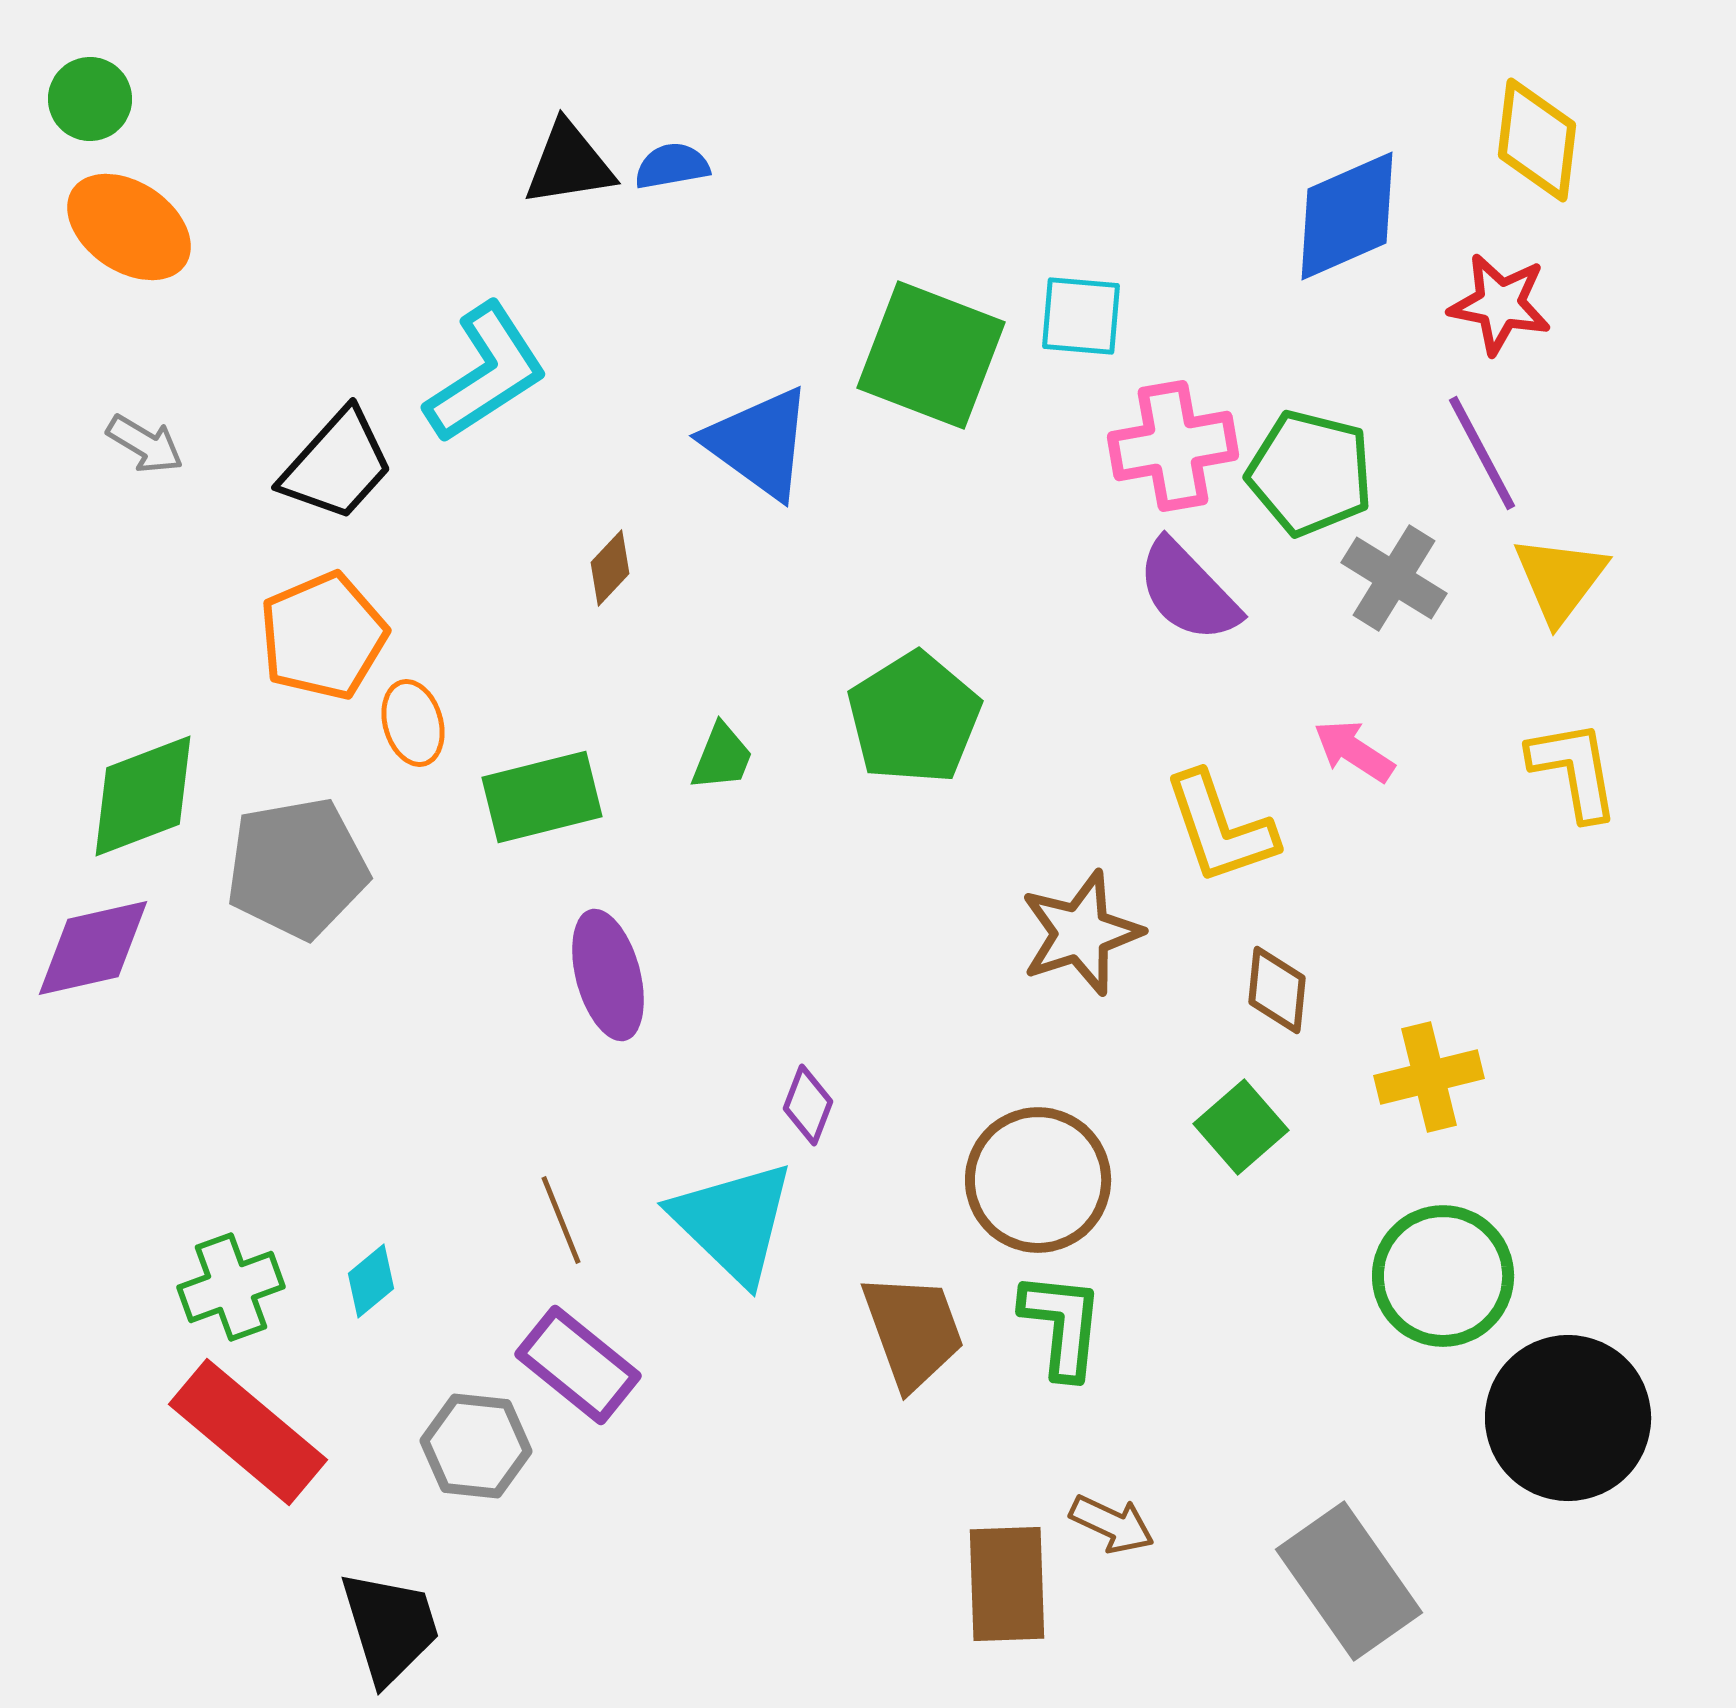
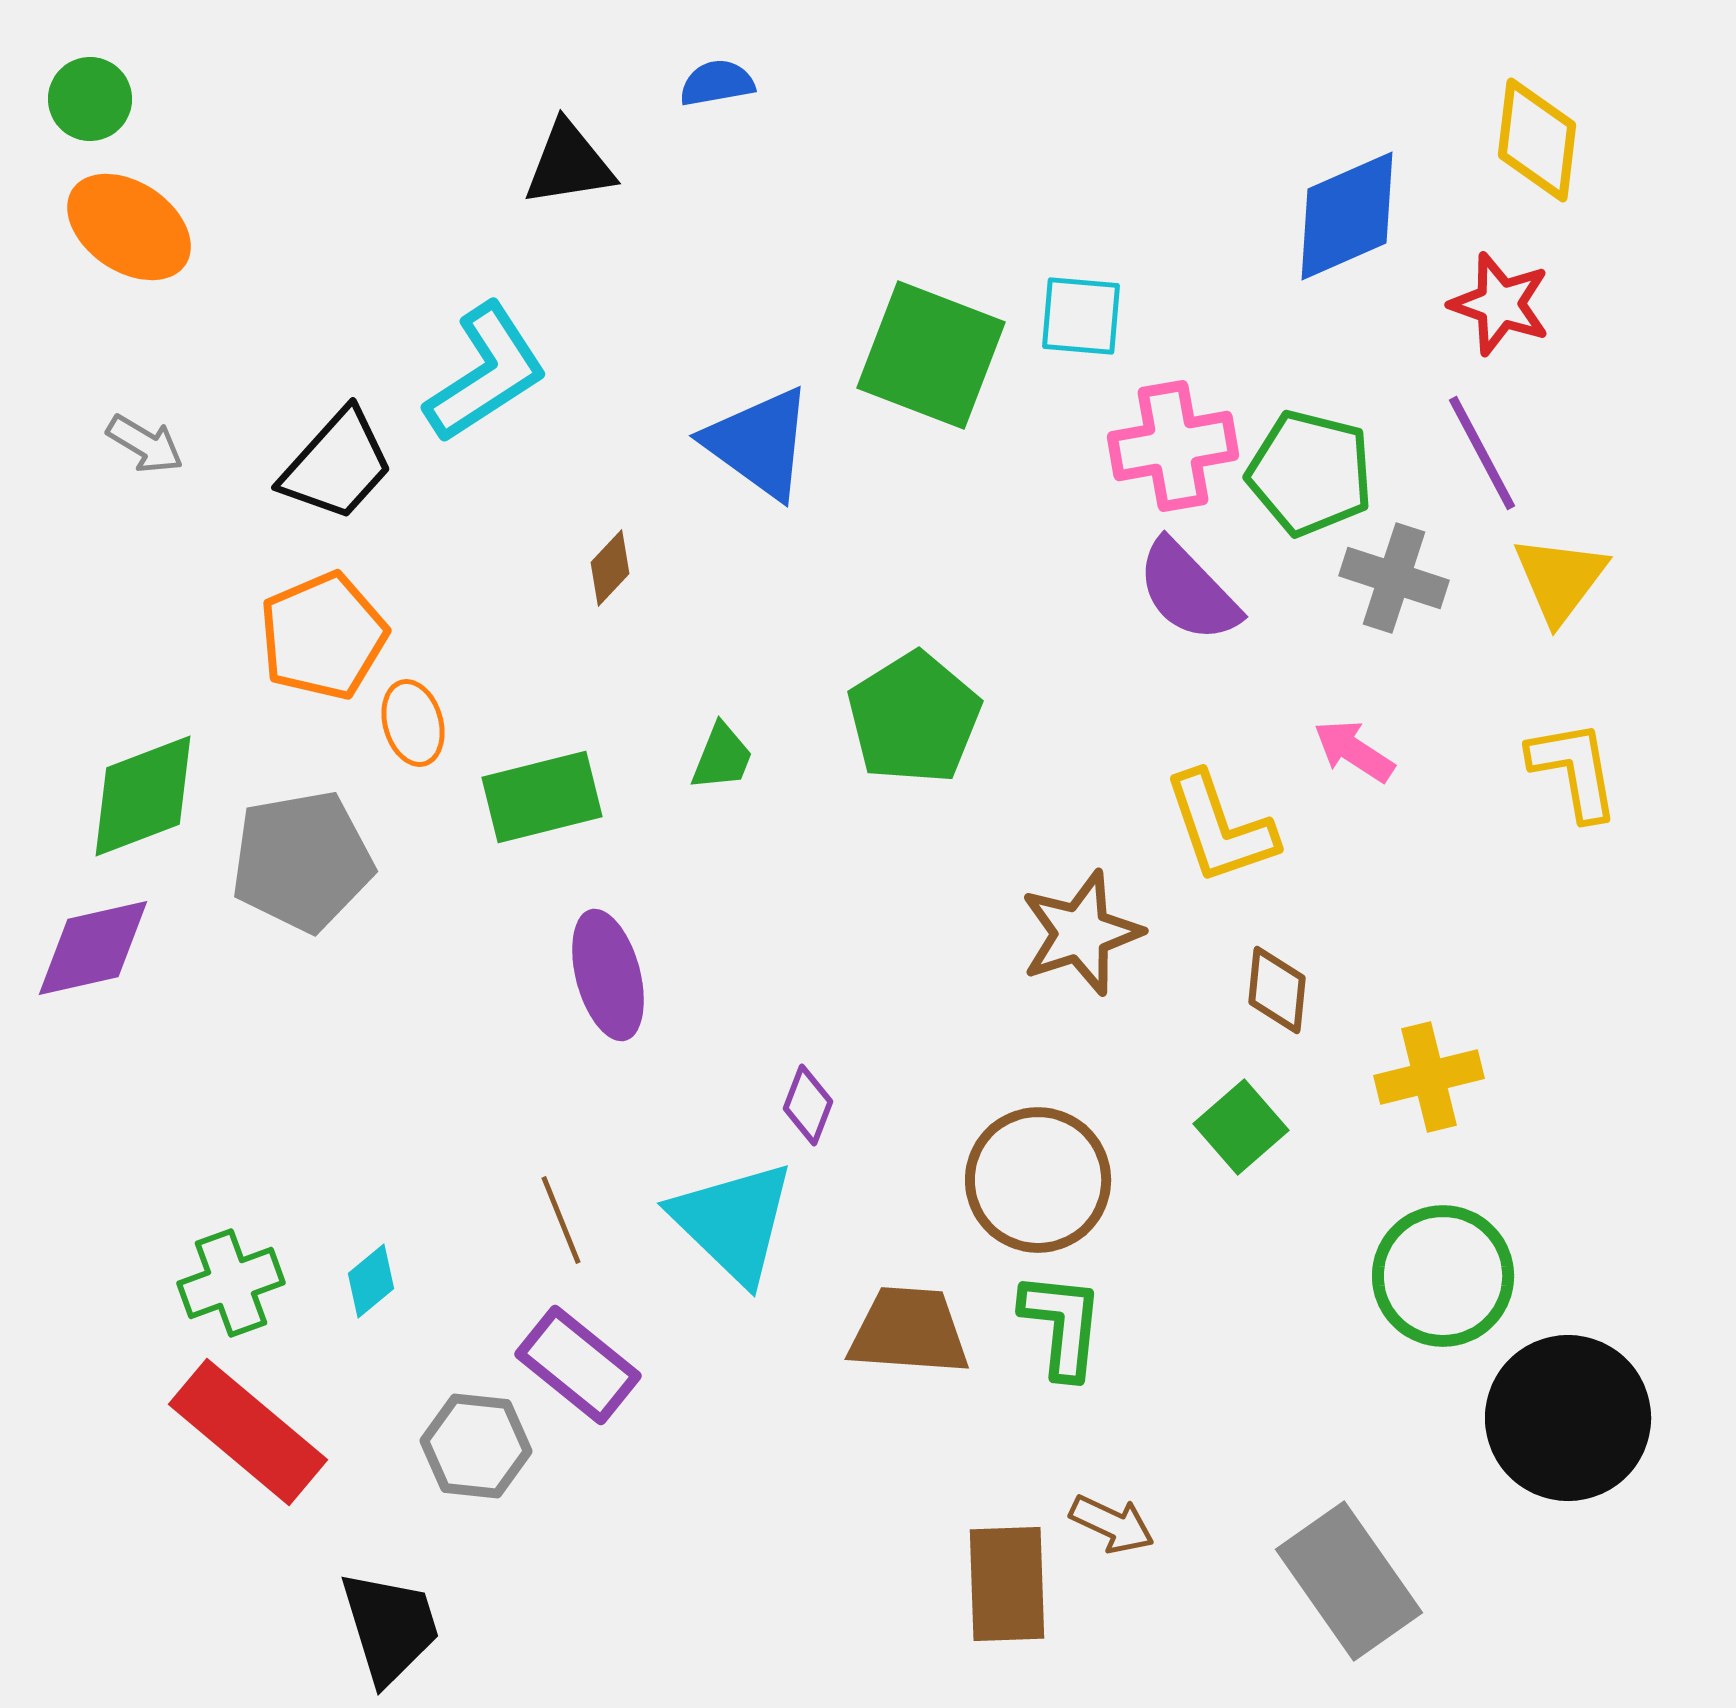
blue semicircle at (672, 166): moved 45 px right, 83 px up
red star at (1500, 304): rotated 8 degrees clockwise
gray cross at (1394, 578): rotated 14 degrees counterclockwise
gray pentagon at (297, 868): moved 5 px right, 7 px up
green cross at (231, 1287): moved 4 px up
brown trapezoid at (913, 1331): moved 4 px left; rotated 66 degrees counterclockwise
